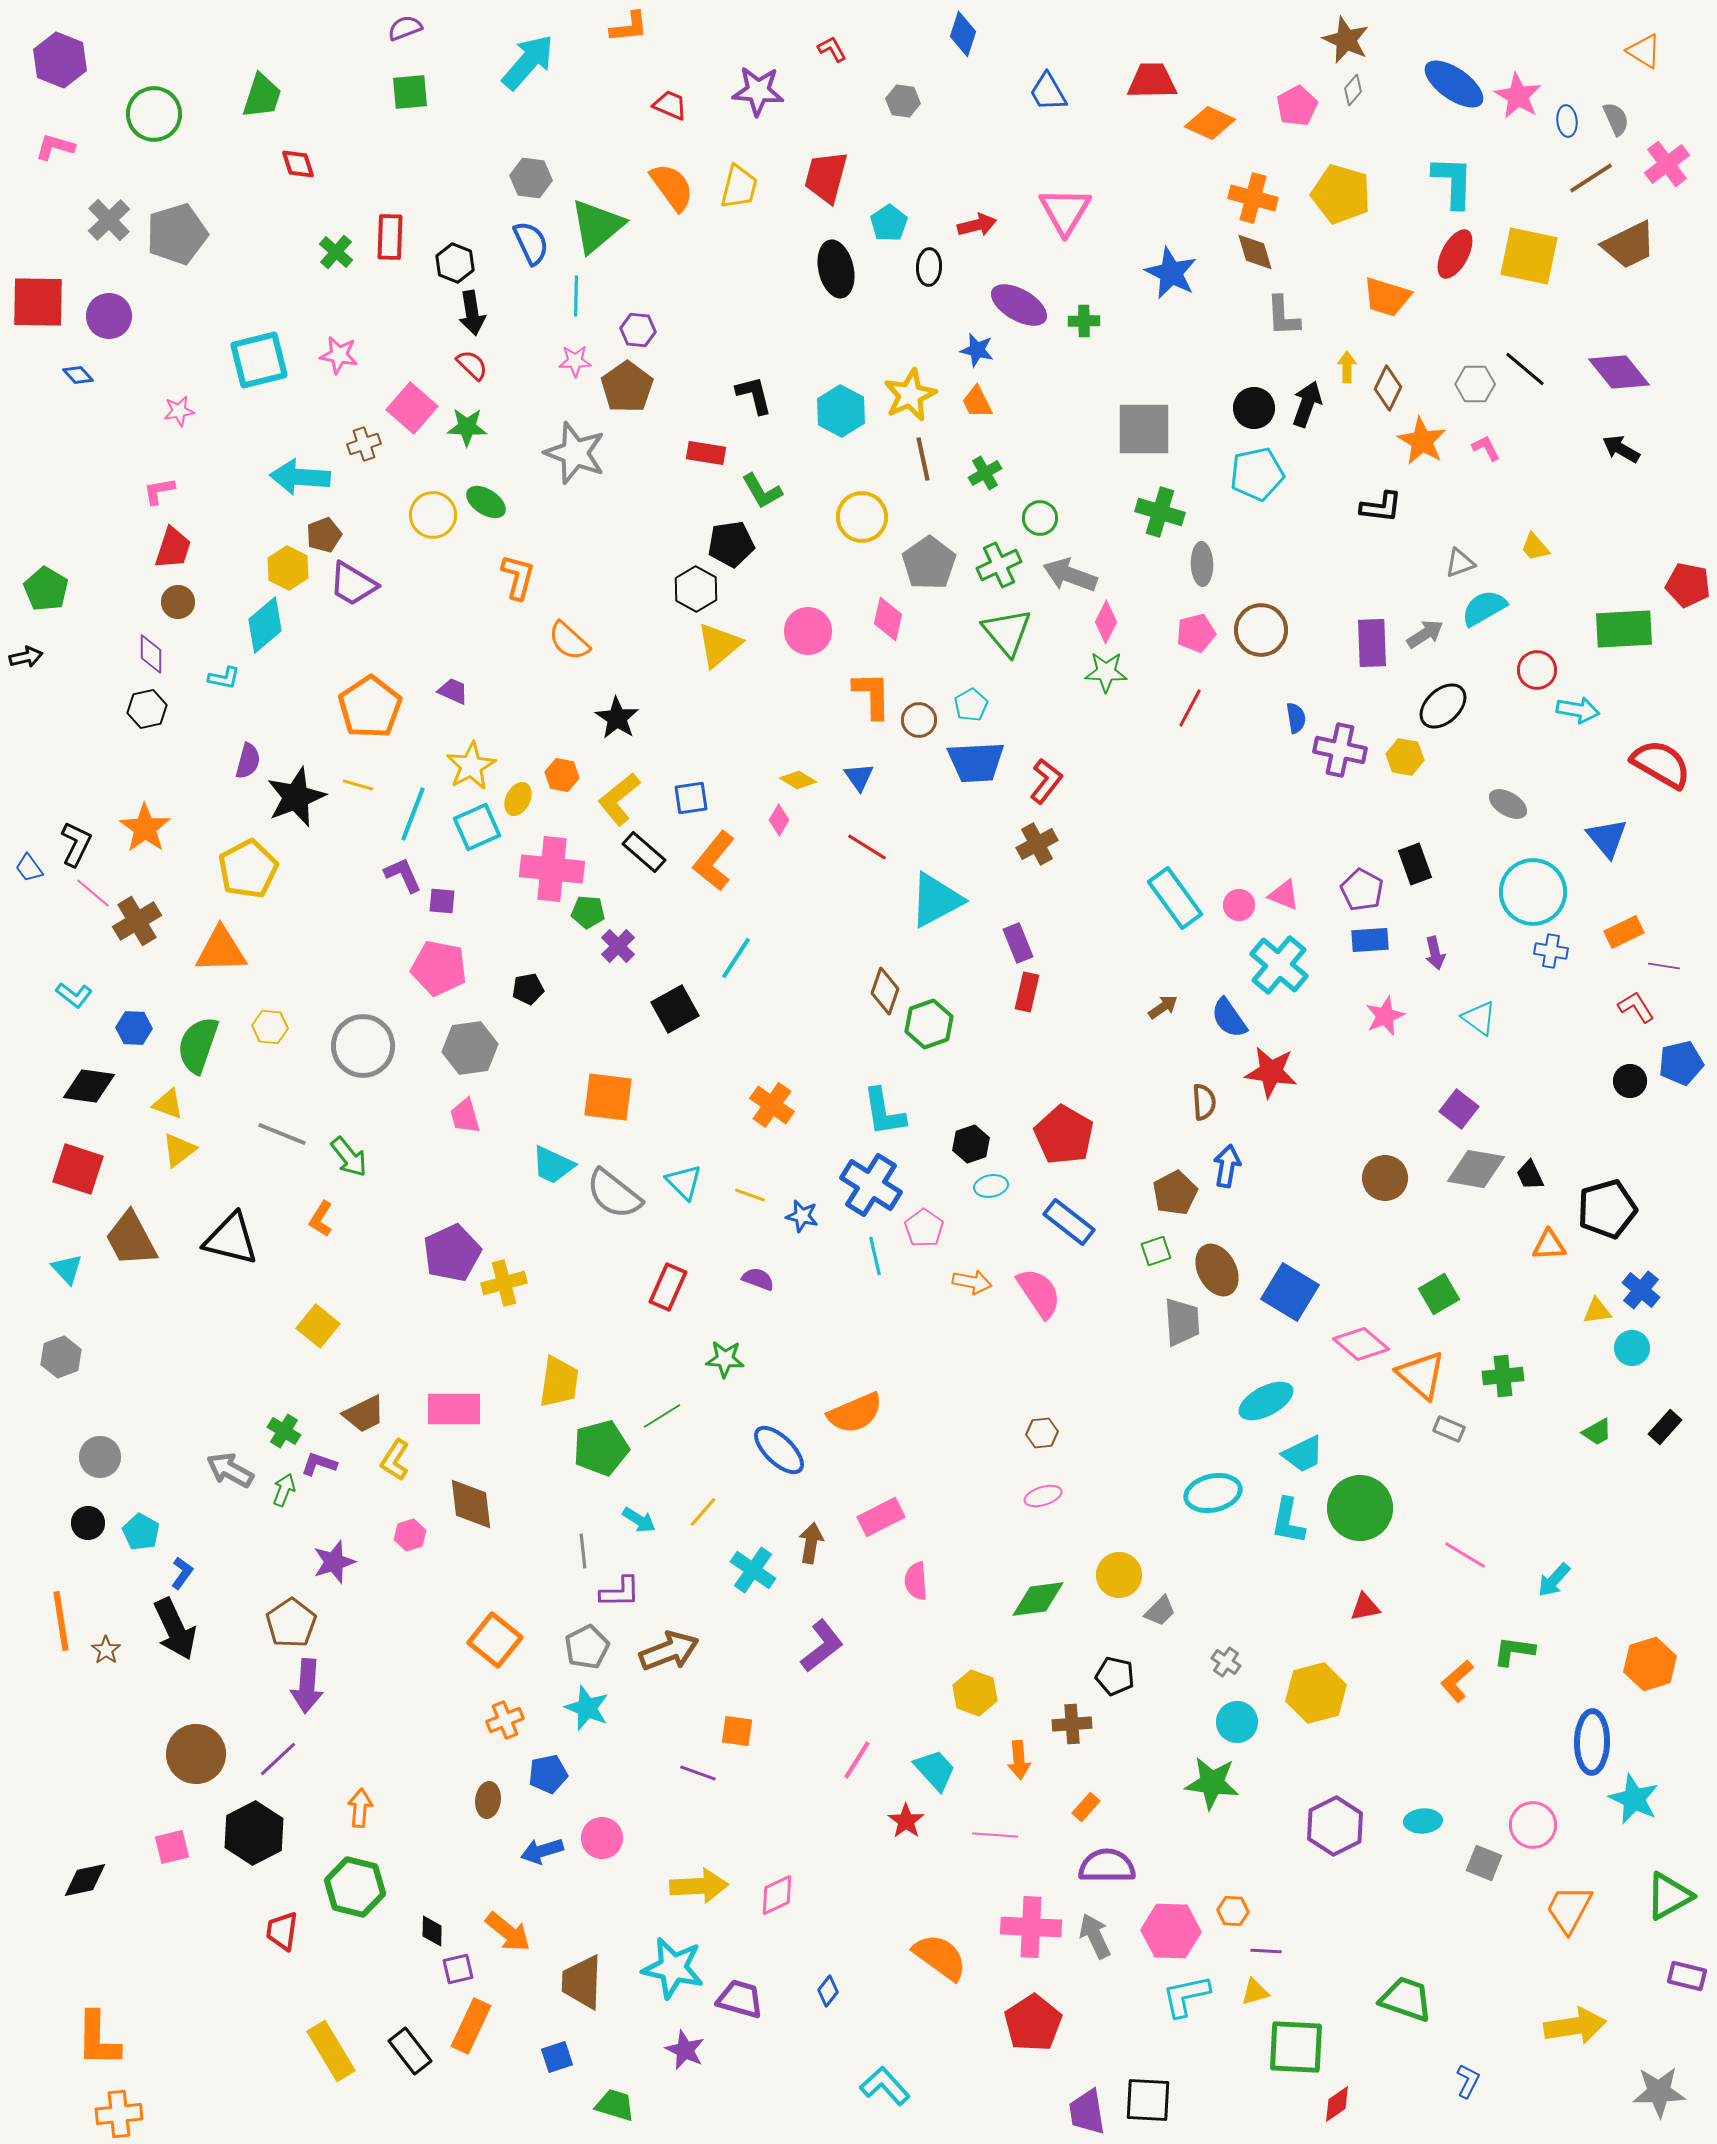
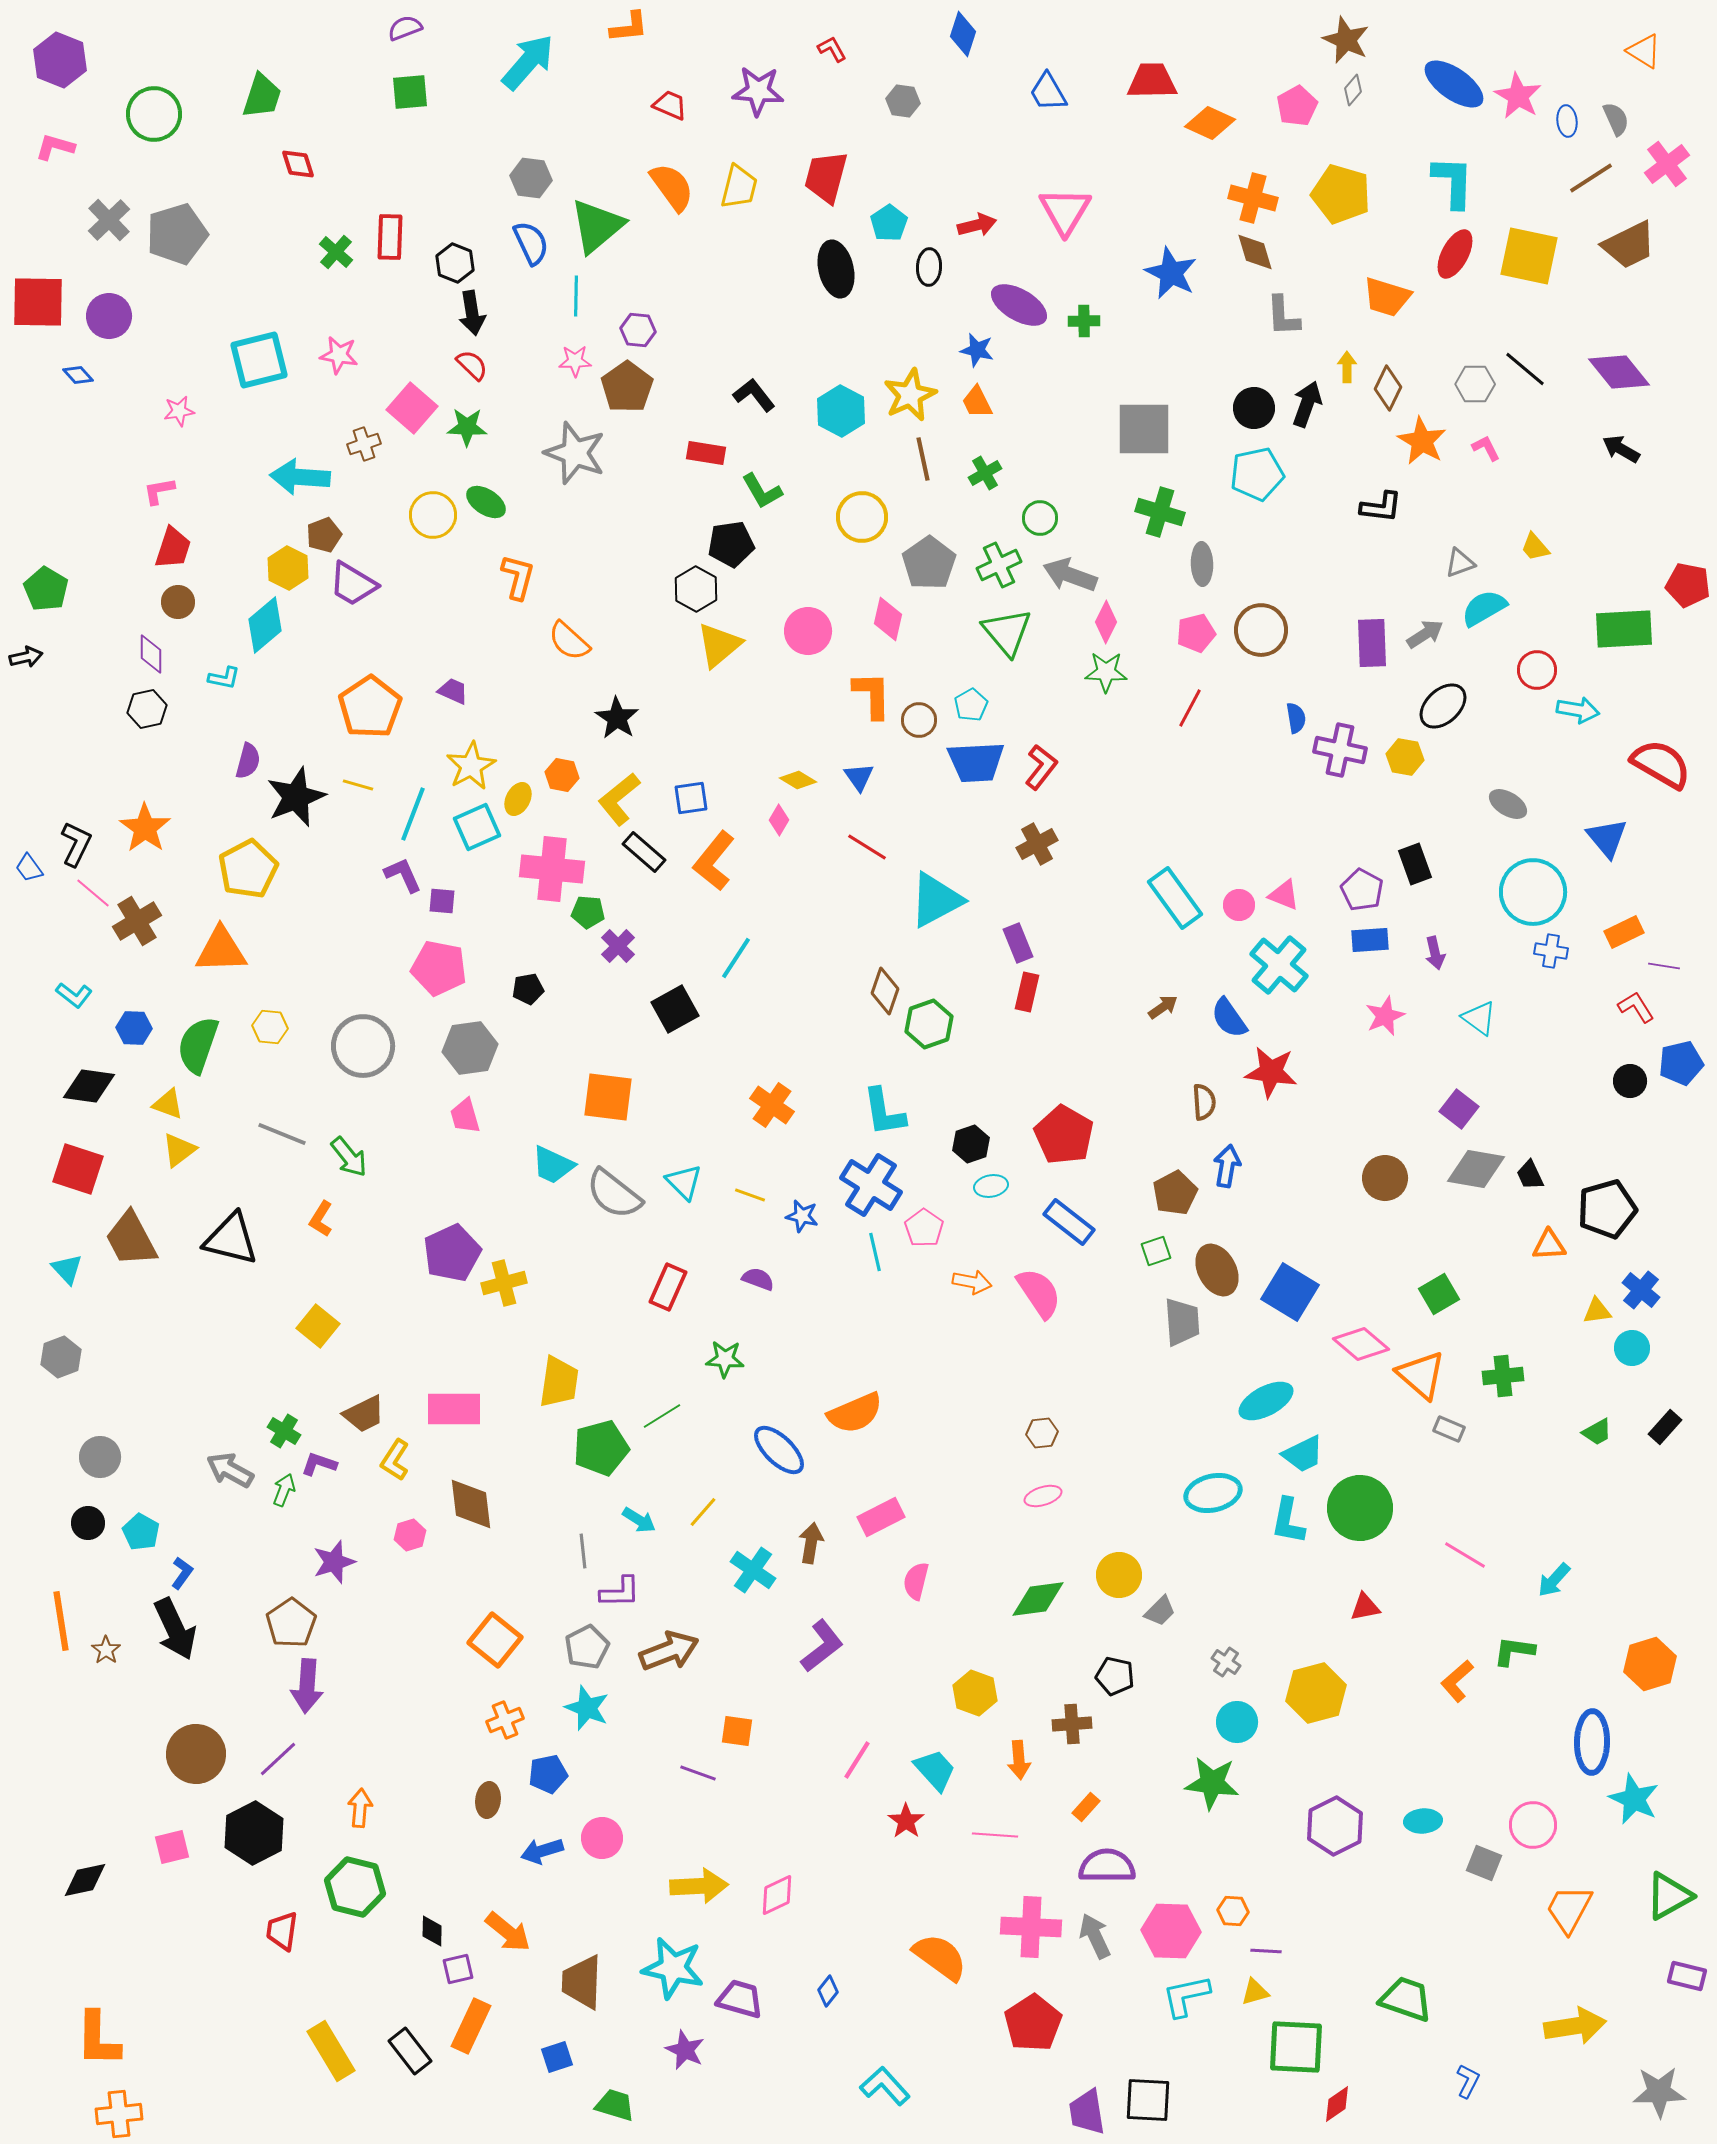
black L-shape at (754, 395): rotated 24 degrees counterclockwise
red L-shape at (1046, 781): moved 5 px left, 14 px up
cyan line at (875, 1256): moved 4 px up
pink semicircle at (916, 1581): rotated 18 degrees clockwise
